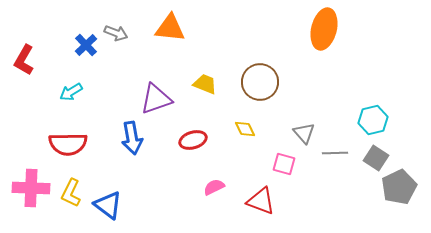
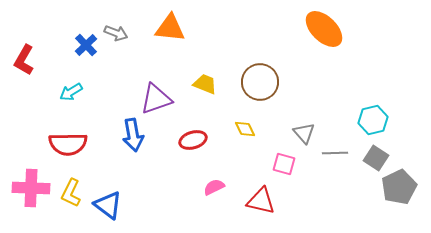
orange ellipse: rotated 60 degrees counterclockwise
blue arrow: moved 1 px right, 3 px up
red triangle: rotated 8 degrees counterclockwise
